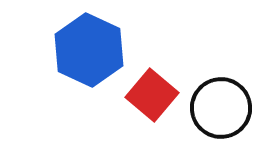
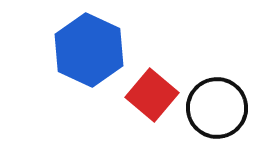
black circle: moved 4 px left
